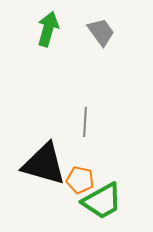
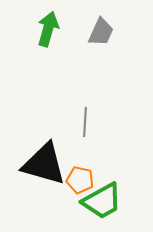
gray trapezoid: rotated 60 degrees clockwise
